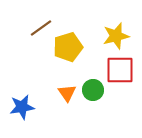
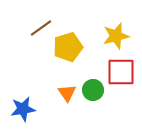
red square: moved 1 px right, 2 px down
blue star: moved 1 px right, 2 px down
